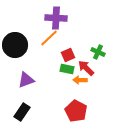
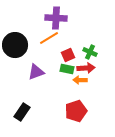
orange line: rotated 12 degrees clockwise
green cross: moved 8 px left
red arrow: rotated 132 degrees clockwise
purple triangle: moved 10 px right, 8 px up
red pentagon: rotated 25 degrees clockwise
